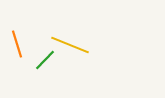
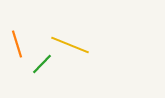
green line: moved 3 px left, 4 px down
